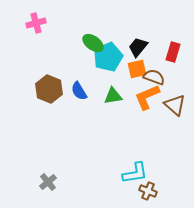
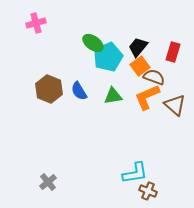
orange square: moved 3 px right, 3 px up; rotated 24 degrees counterclockwise
